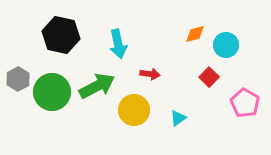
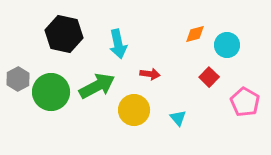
black hexagon: moved 3 px right, 1 px up
cyan circle: moved 1 px right
green circle: moved 1 px left
pink pentagon: moved 1 px up
cyan triangle: rotated 36 degrees counterclockwise
